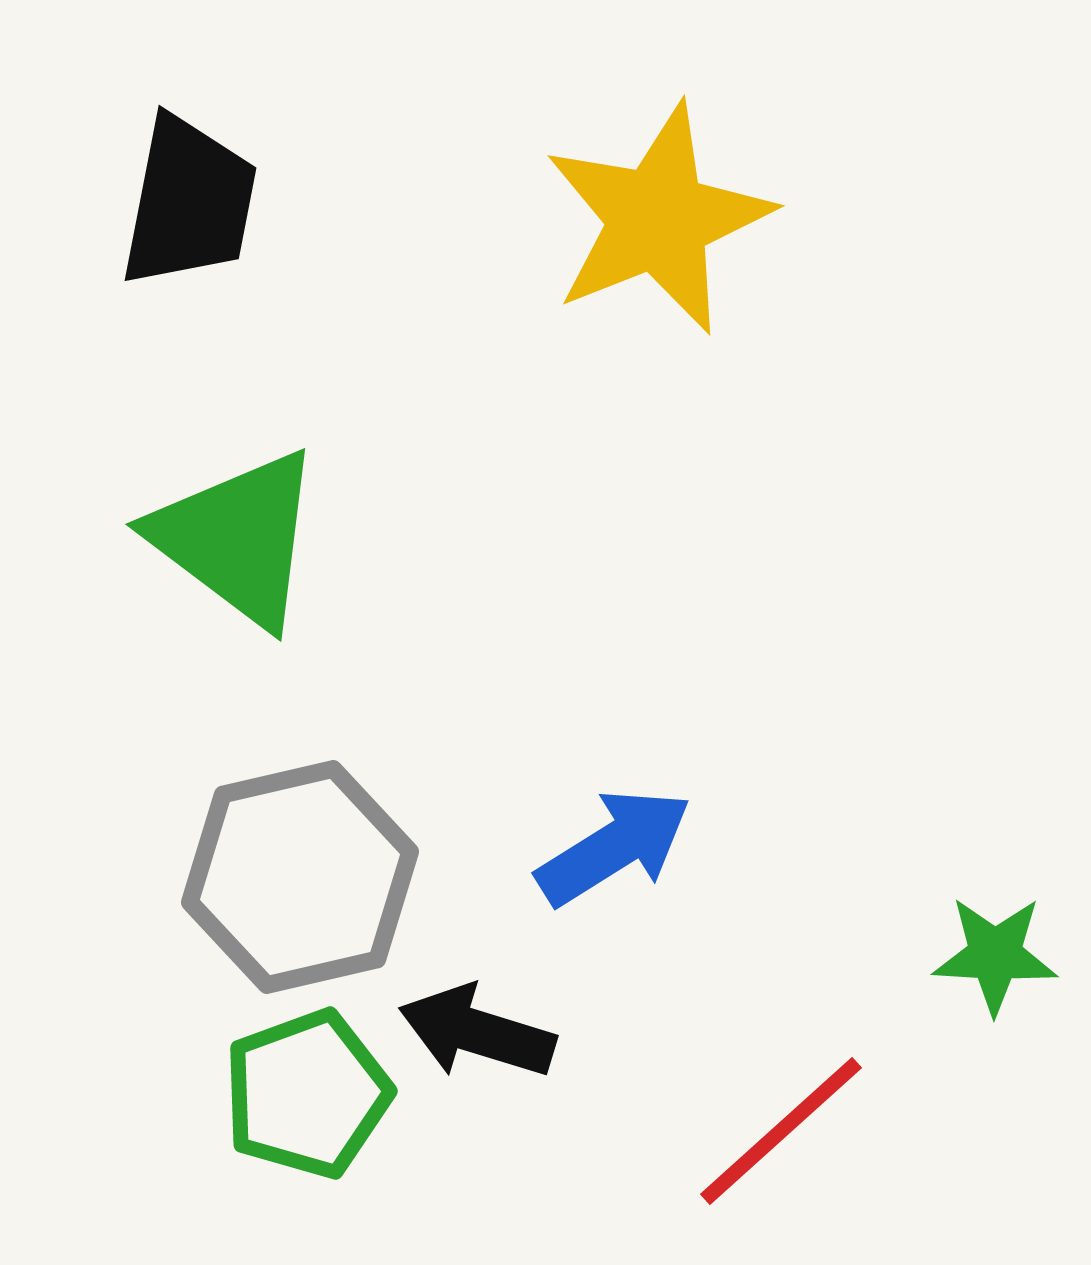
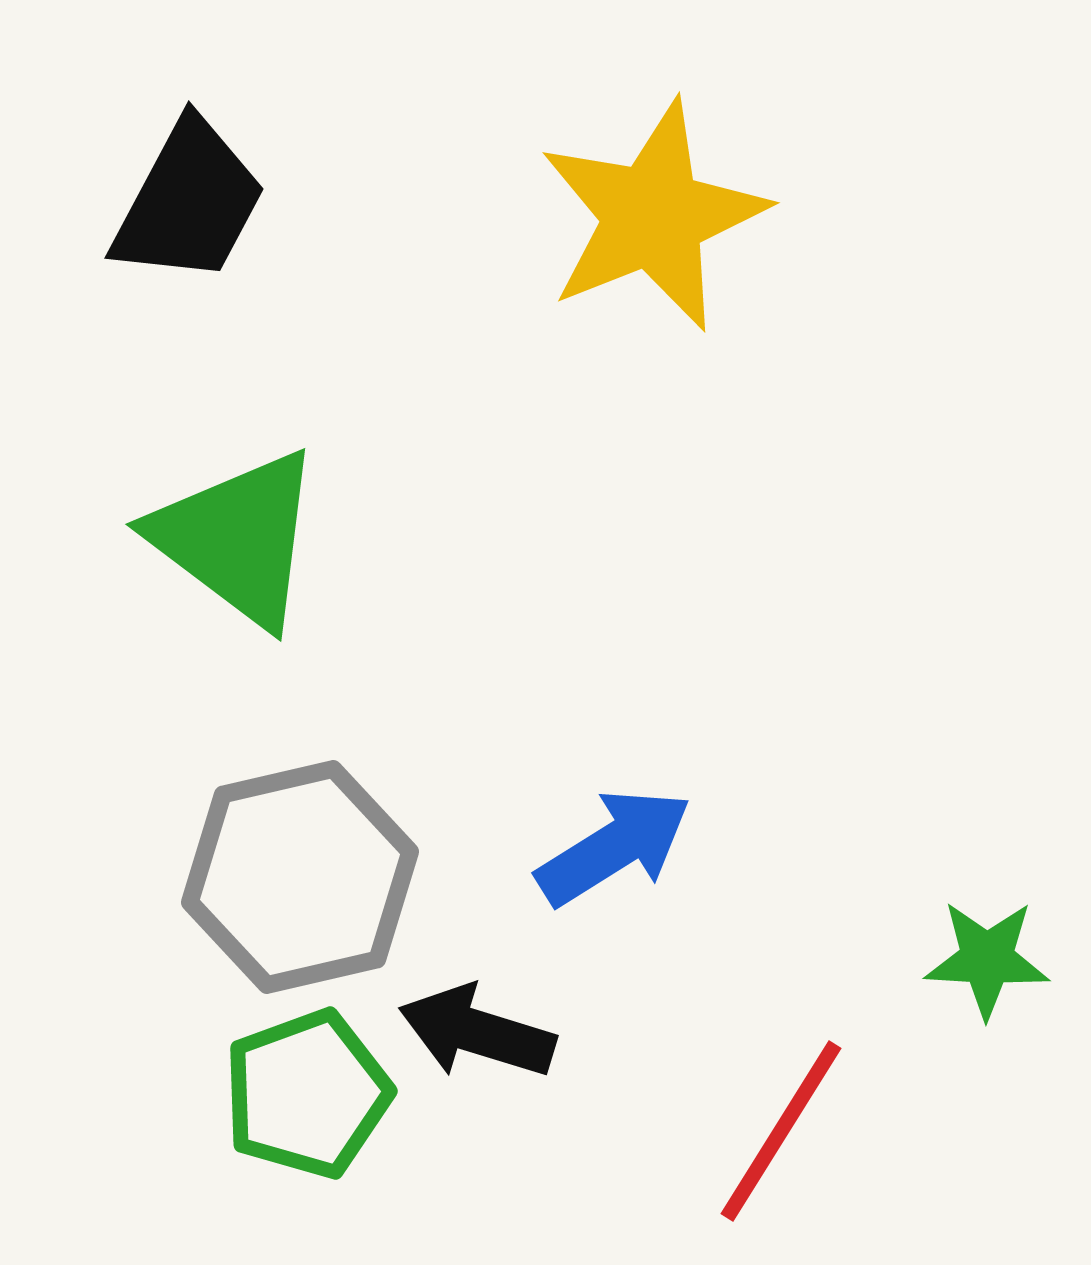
black trapezoid: rotated 17 degrees clockwise
yellow star: moved 5 px left, 3 px up
green star: moved 8 px left, 4 px down
red line: rotated 16 degrees counterclockwise
